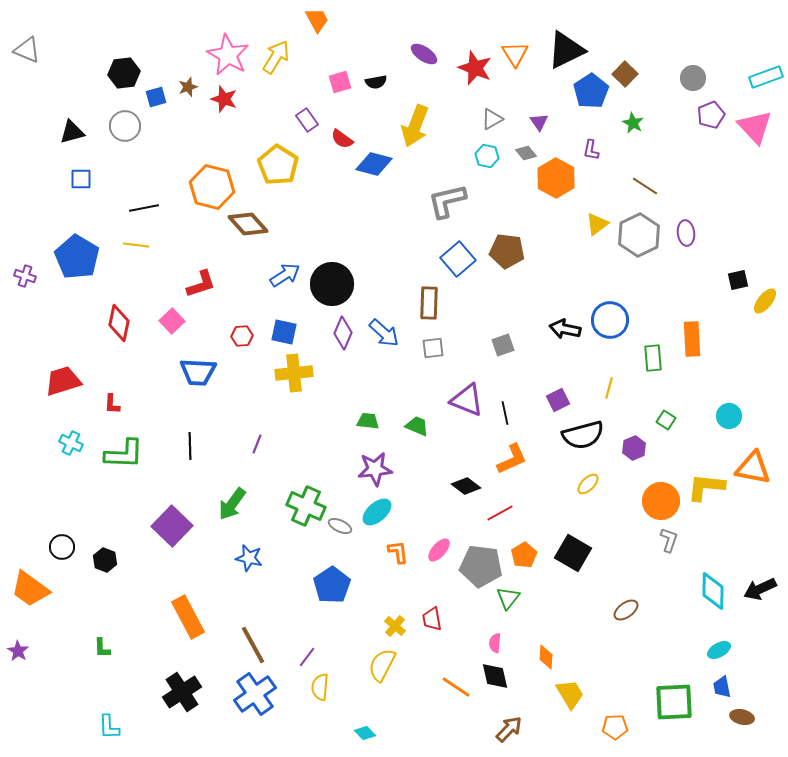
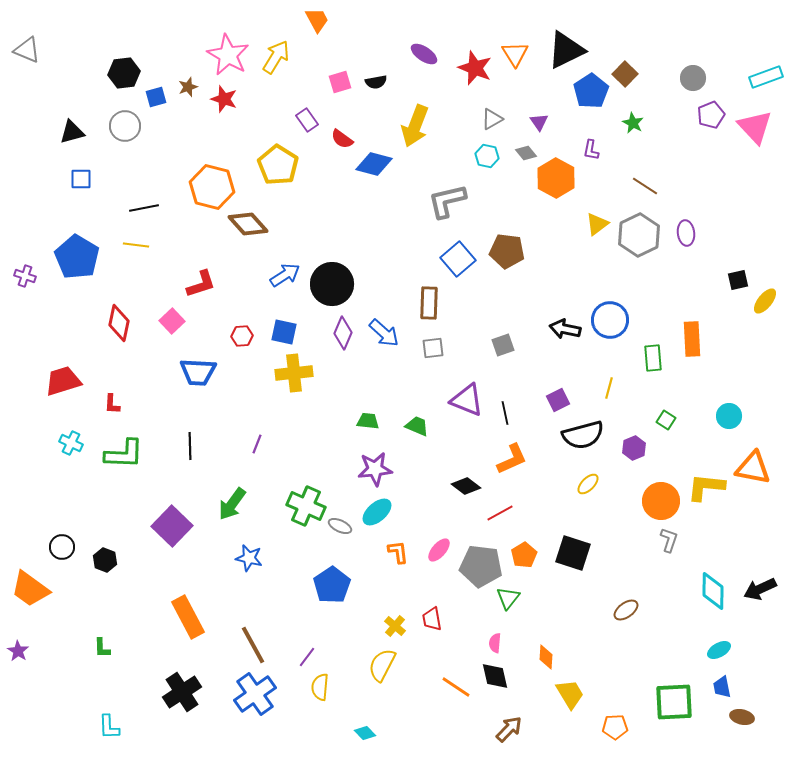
black square at (573, 553): rotated 12 degrees counterclockwise
